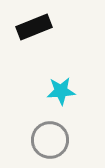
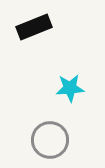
cyan star: moved 9 px right, 3 px up
